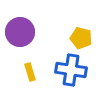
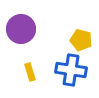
purple circle: moved 1 px right, 3 px up
yellow pentagon: moved 2 px down
